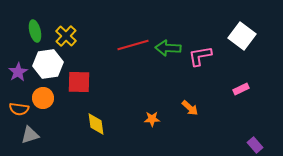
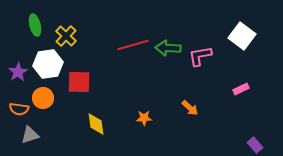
green ellipse: moved 6 px up
orange star: moved 8 px left, 1 px up
